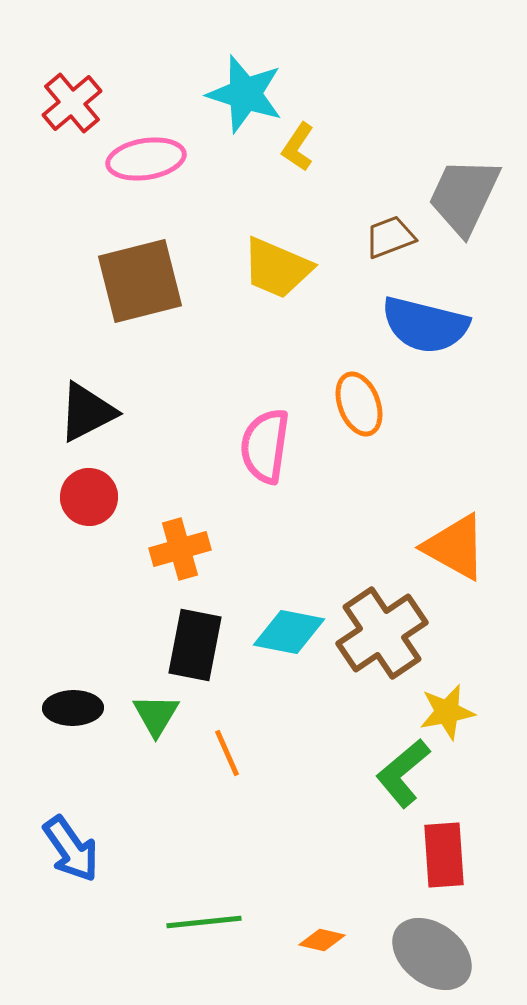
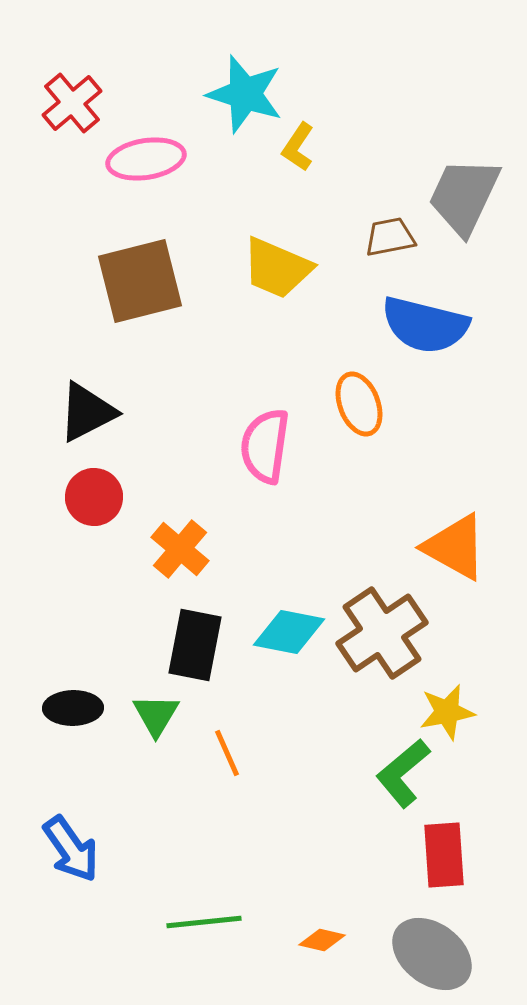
brown trapezoid: rotated 10 degrees clockwise
red circle: moved 5 px right
orange cross: rotated 34 degrees counterclockwise
